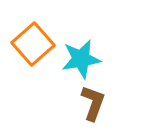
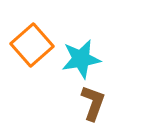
orange square: moved 1 px left, 1 px down
